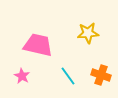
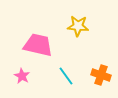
yellow star: moved 10 px left, 7 px up; rotated 10 degrees clockwise
cyan line: moved 2 px left
